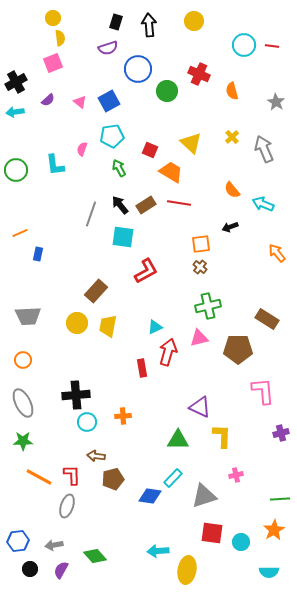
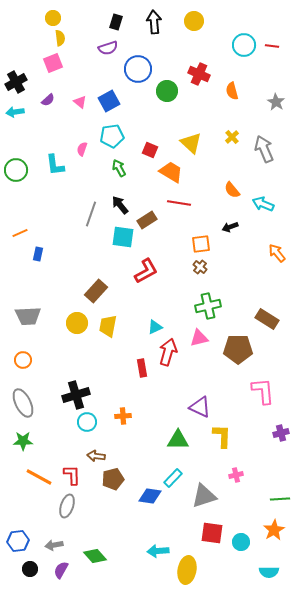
black arrow at (149, 25): moved 5 px right, 3 px up
brown rectangle at (146, 205): moved 1 px right, 15 px down
black cross at (76, 395): rotated 12 degrees counterclockwise
